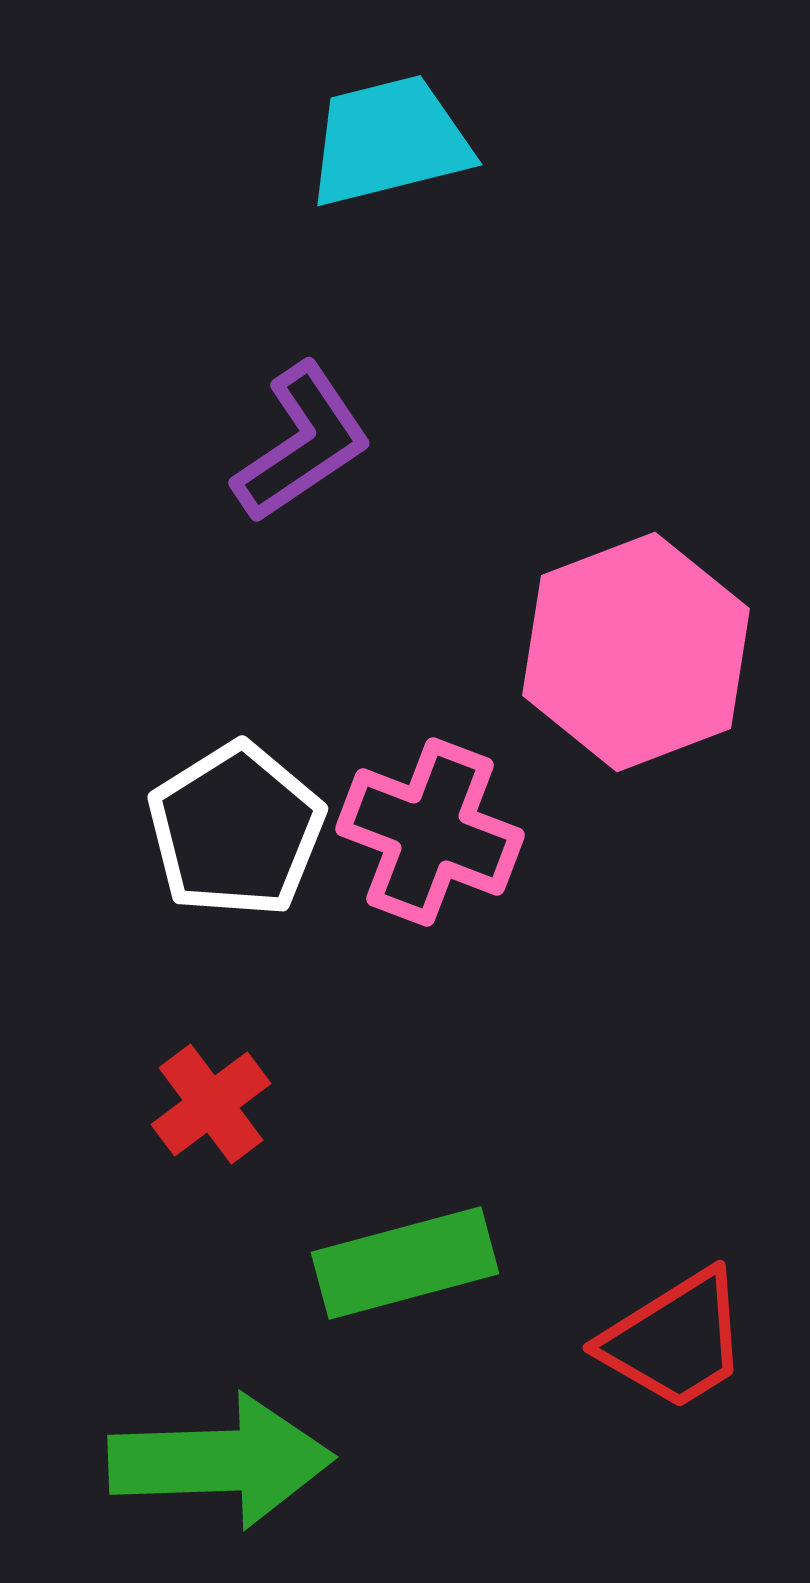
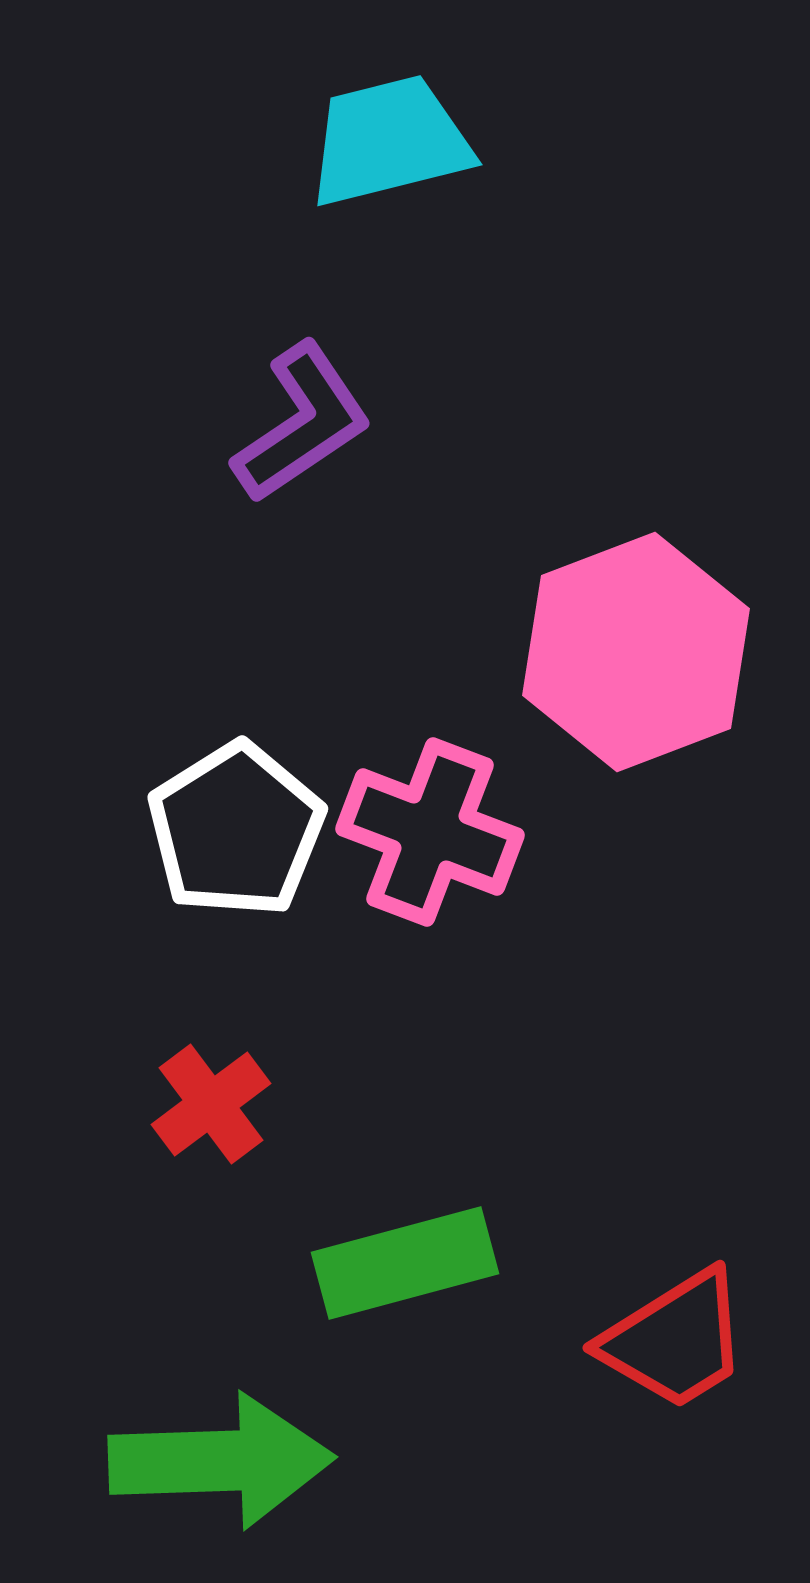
purple L-shape: moved 20 px up
